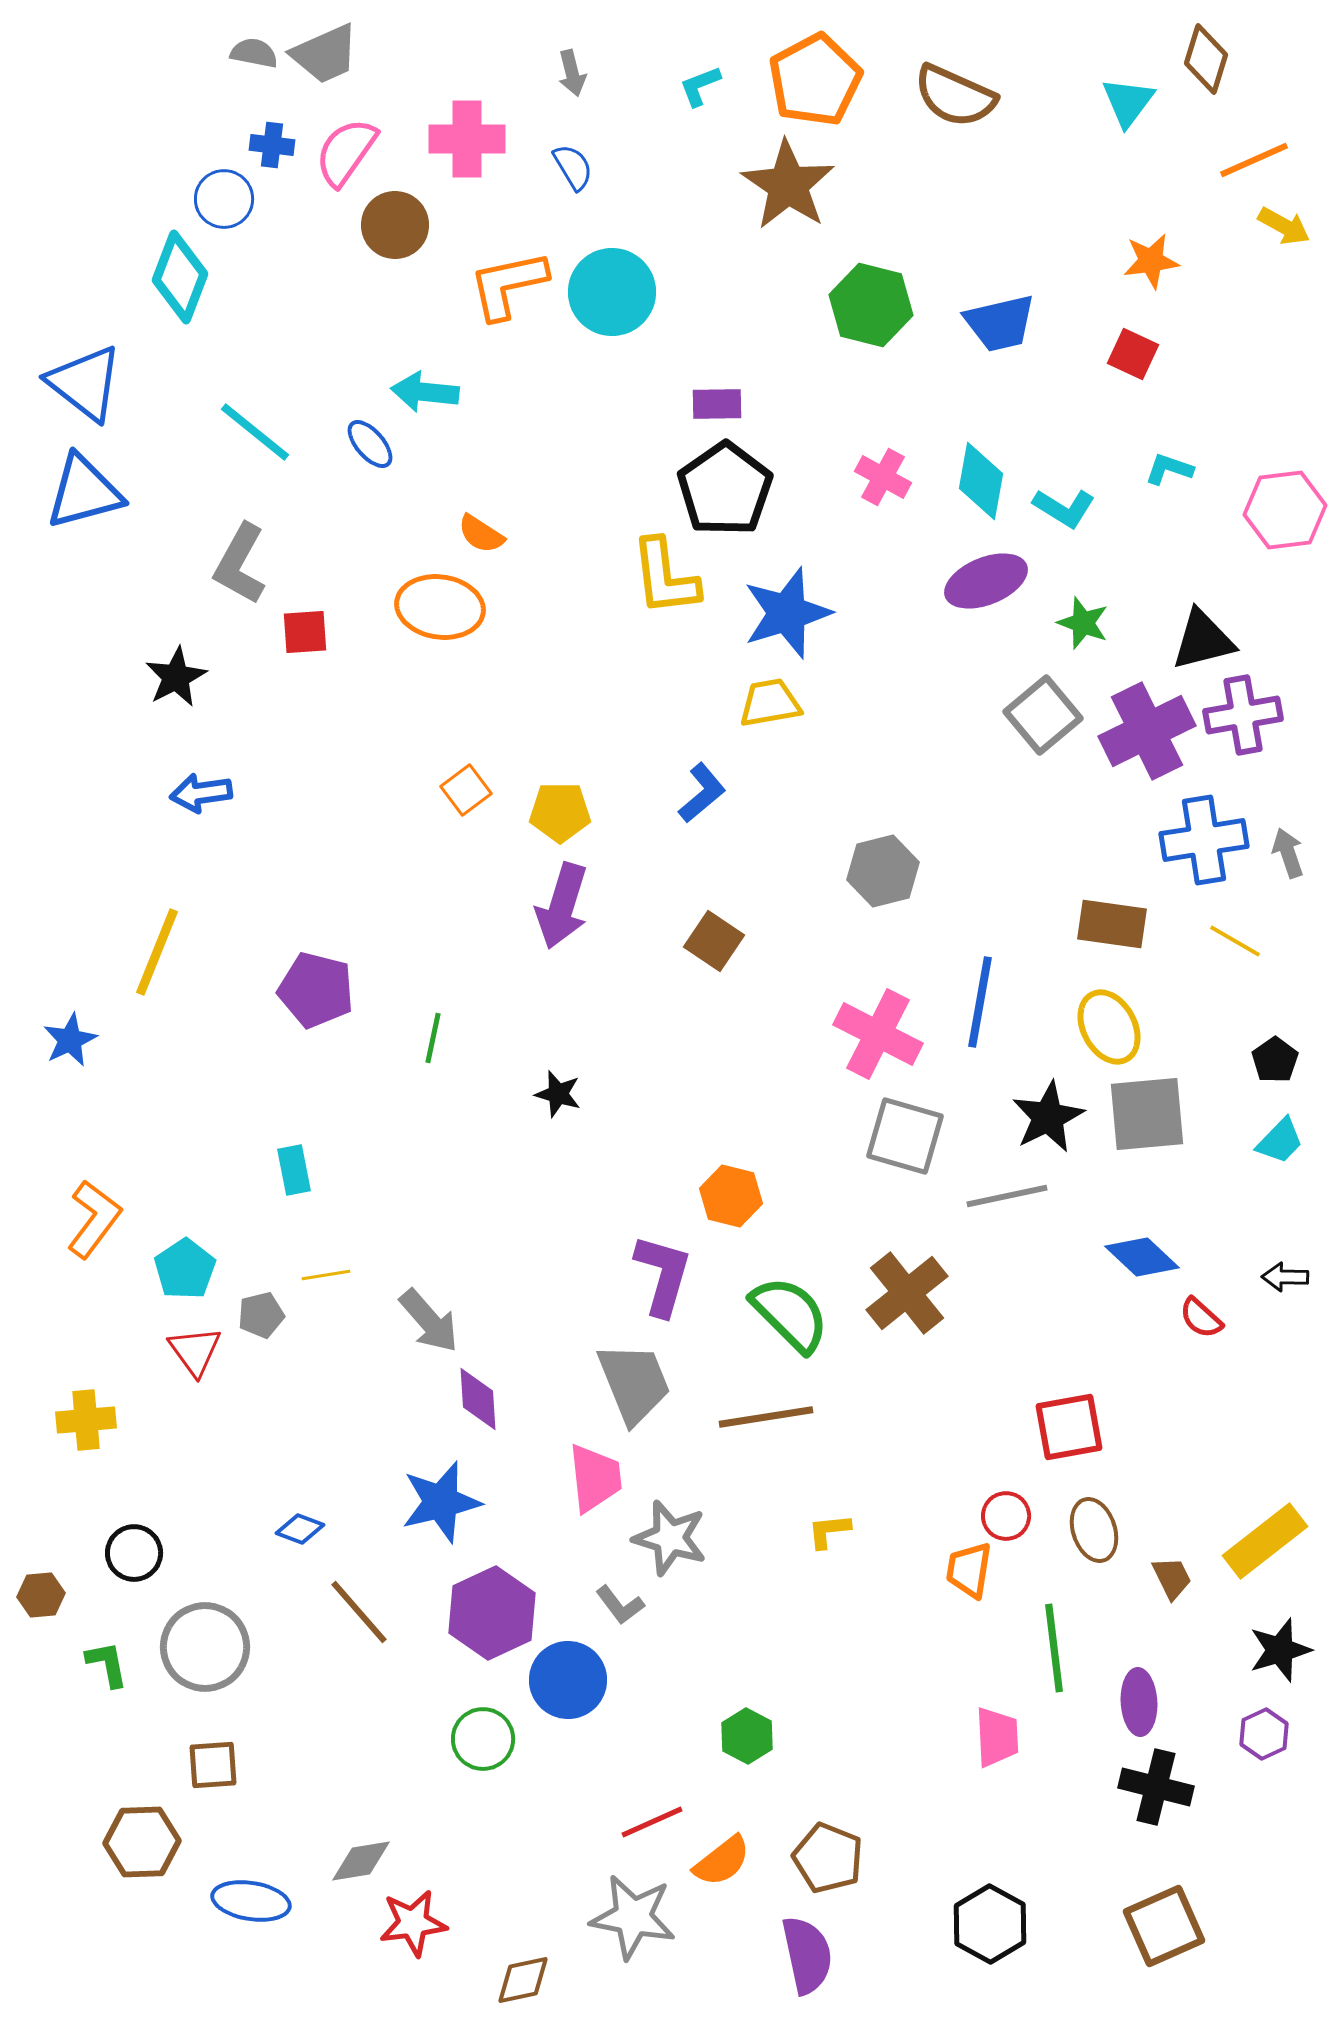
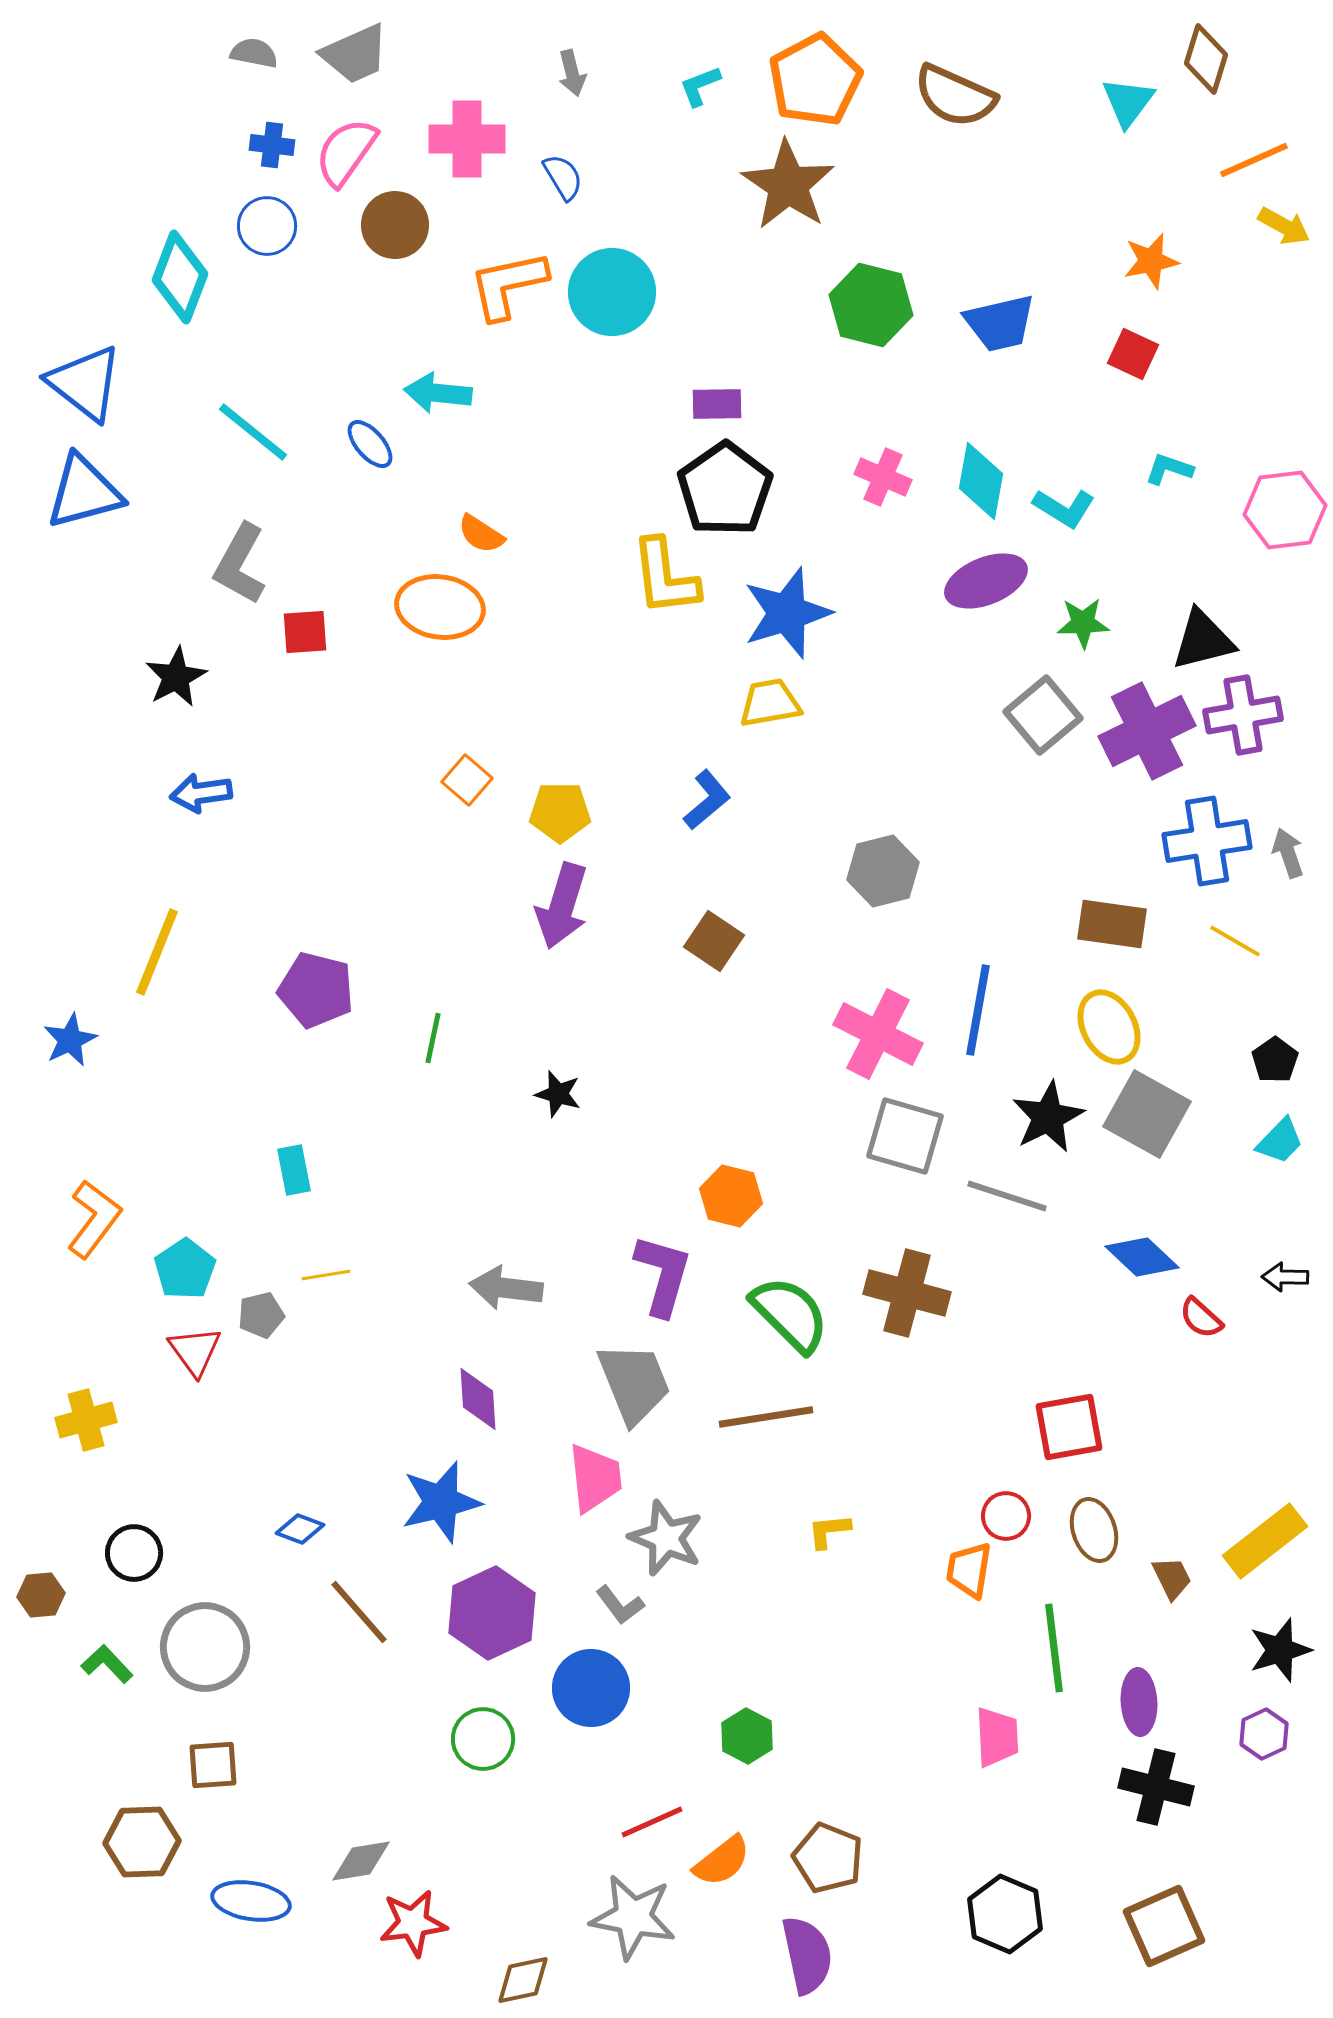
gray trapezoid at (325, 54): moved 30 px right
blue semicircle at (573, 167): moved 10 px left, 10 px down
blue circle at (224, 199): moved 43 px right, 27 px down
orange star at (1151, 261): rotated 4 degrees counterclockwise
cyan arrow at (425, 392): moved 13 px right, 1 px down
cyan line at (255, 432): moved 2 px left
pink cross at (883, 477): rotated 6 degrees counterclockwise
green star at (1083, 623): rotated 22 degrees counterclockwise
orange square at (466, 790): moved 1 px right, 10 px up; rotated 12 degrees counterclockwise
blue L-shape at (702, 793): moved 5 px right, 7 px down
blue cross at (1204, 840): moved 3 px right, 1 px down
blue line at (980, 1002): moved 2 px left, 8 px down
gray square at (1147, 1114): rotated 34 degrees clockwise
gray line at (1007, 1196): rotated 30 degrees clockwise
brown cross at (907, 1293): rotated 36 degrees counterclockwise
gray arrow at (429, 1321): moved 77 px right, 33 px up; rotated 138 degrees clockwise
yellow cross at (86, 1420): rotated 10 degrees counterclockwise
gray star at (670, 1538): moved 4 px left; rotated 6 degrees clockwise
green L-shape at (107, 1664): rotated 32 degrees counterclockwise
blue circle at (568, 1680): moved 23 px right, 8 px down
black hexagon at (990, 1924): moved 15 px right, 10 px up; rotated 6 degrees counterclockwise
